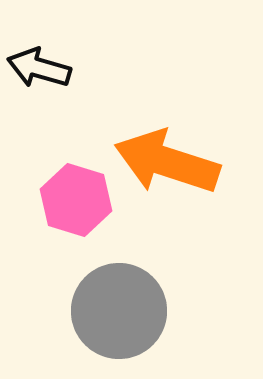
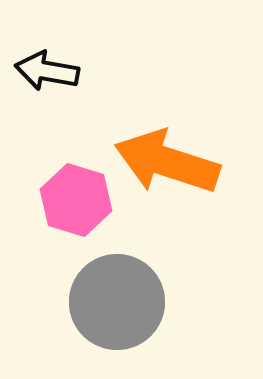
black arrow: moved 8 px right, 3 px down; rotated 6 degrees counterclockwise
gray circle: moved 2 px left, 9 px up
